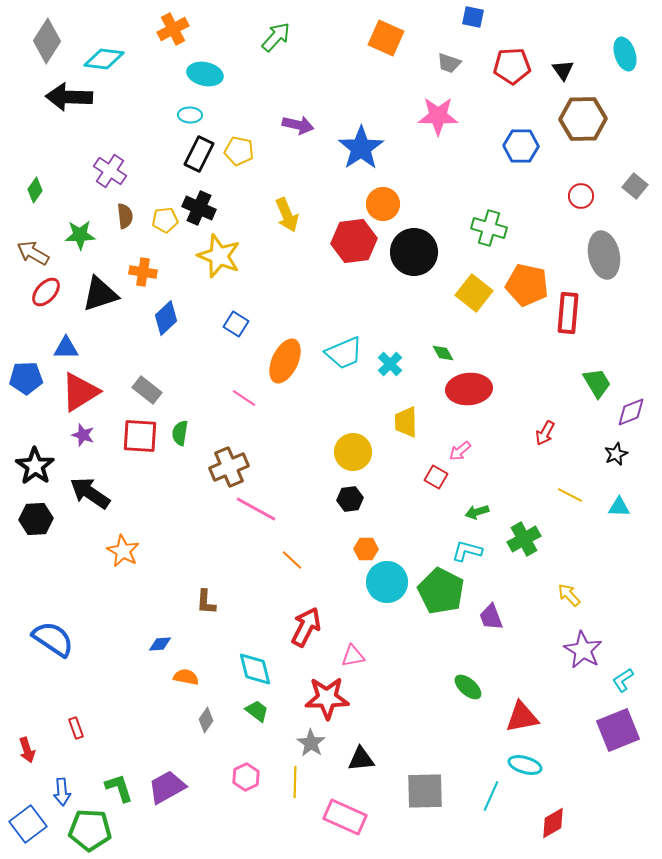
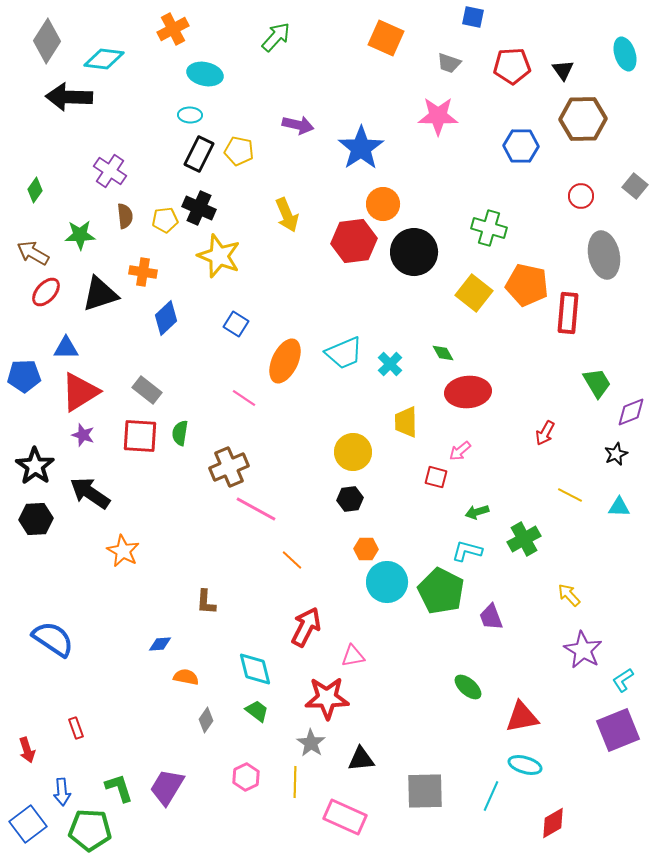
blue pentagon at (26, 378): moved 2 px left, 2 px up
red ellipse at (469, 389): moved 1 px left, 3 px down
red square at (436, 477): rotated 15 degrees counterclockwise
purple trapezoid at (167, 787): rotated 30 degrees counterclockwise
